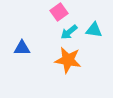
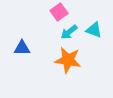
cyan triangle: rotated 12 degrees clockwise
